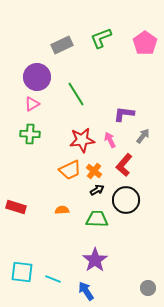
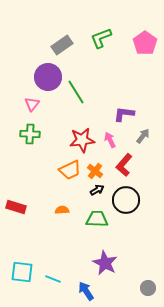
gray rectangle: rotated 10 degrees counterclockwise
purple circle: moved 11 px right
green line: moved 2 px up
pink triangle: rotated 21 degrees counterclockwise
orange cross: moved 1 px right
purple star: moved 10 px right, 3 px down; rotated 10 degrees counterclockwise
